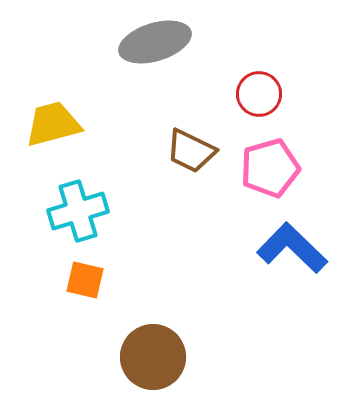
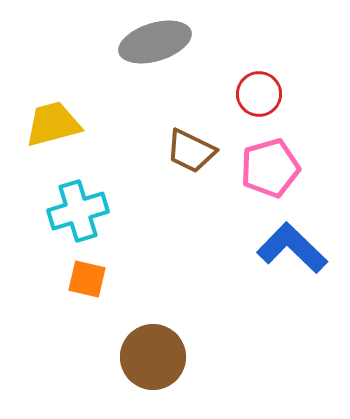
orange square: moved 2 px right, 1 px up
